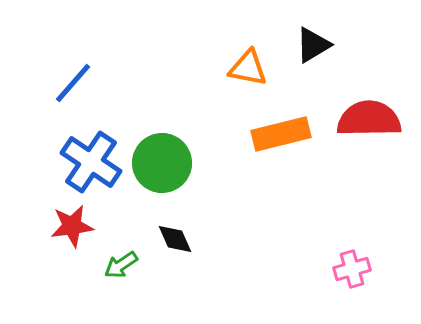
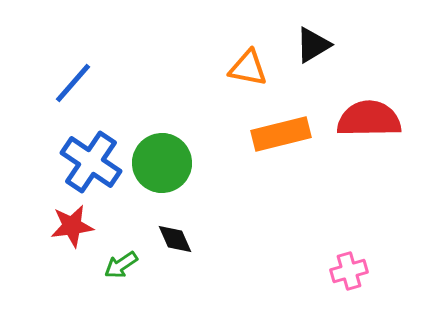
pink cross: moved 3 px left, 2 px down
